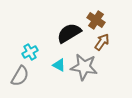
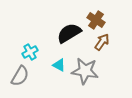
gray star: moved 1 px right, 4 px down
